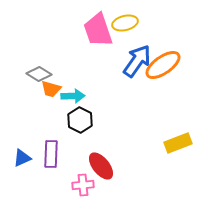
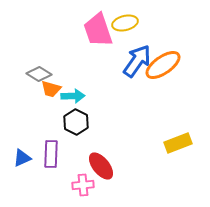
black hexagon: moved 4 px left, 2 px down
